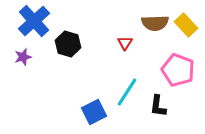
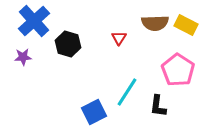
yellow rectangle: rotated 20 degrees counterclockwise
red triangle: moved 6 px left, 5 px up
purple star: rotated 12 degrees clockwise
pink pentagon: rotated 12 degrees clockwise
